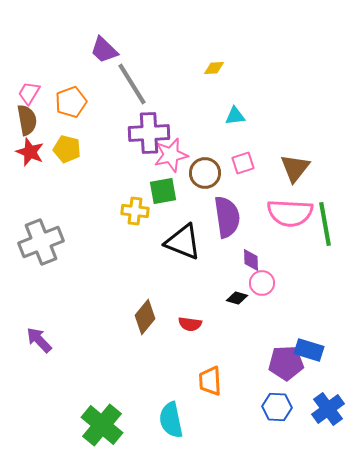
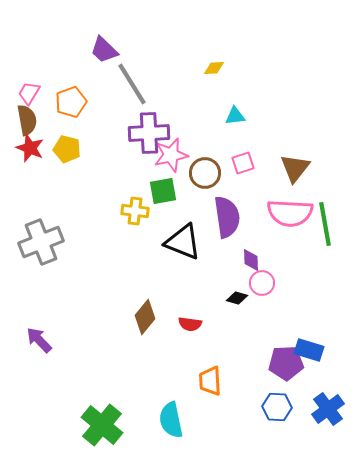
red star: moved 4 px up
